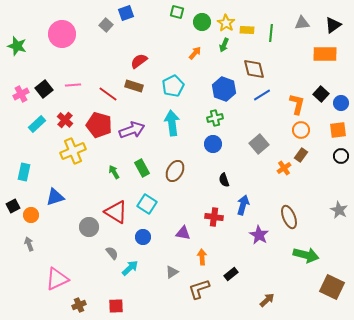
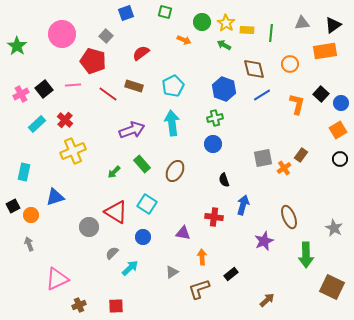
green square at (177, 12): moved 12 px left
gray square at (106, 25): moved 11 px down
green arrow at (224, 45): rotated 96 degrees clockwise
green star at (17, 46): rotated 18 degrees clockwise
orange arrow at (195, 53): moved 11 px left, 13 px up; rotated 72 degrees clockwise
orange rectangle at (325, 54): moved 3 px up; rotated 10 degrees counterclockwise
red semicircle at (139, 61): moved 2 px right, 8 px up
red pentagon at (99, 125): moved 6 px left, 64 px up
orange circle at (301, 130): moved 11 px left, 66 px up
orange square at (338, 130): rotated 24 degrees counterclockwise
gray square at (259, 144): moved 4 px right, 14 px down; rotated 30 degrees clockwise
black circle at (341, 156): moved 1 px left, 3 px down
green rectangle at (142, 168): moved 4 px up; rotated 12 degrees counterclockwise
green arrow at (114, 172): rotated 104 degrees counterclockwise
gray star at (339, 210): moved 5 px left, 18 px down
purple star at (259, 235): moved 5 px right, 6 px down; rotated 18 degrees clockwise
gray semicircle at (112, 253): rotated 96 degrees counterclockwise
green arrow at (306, 255): rotated 75 degrees clockwise
